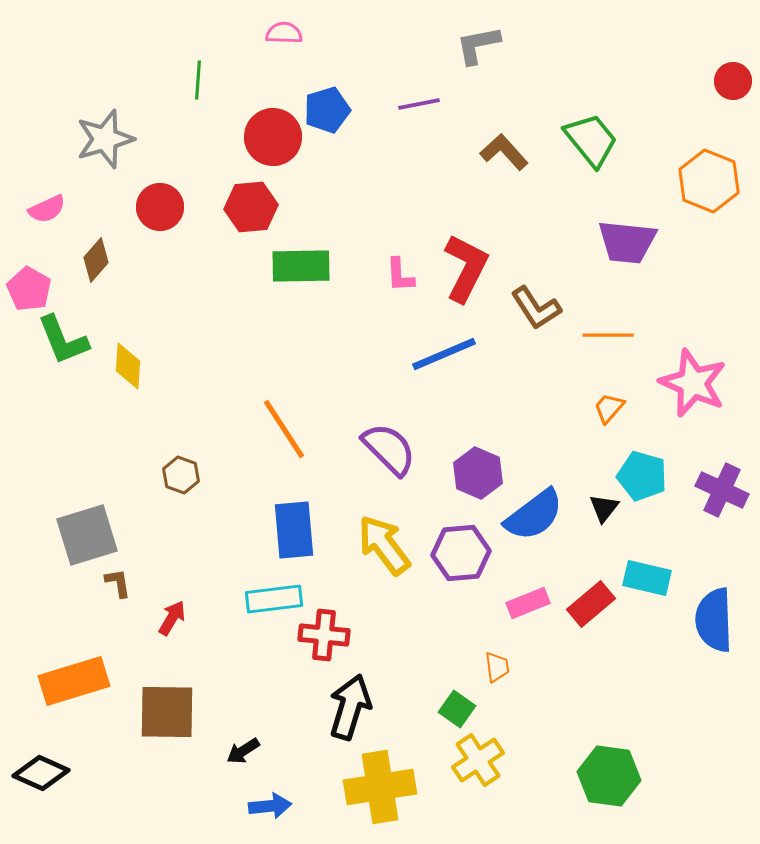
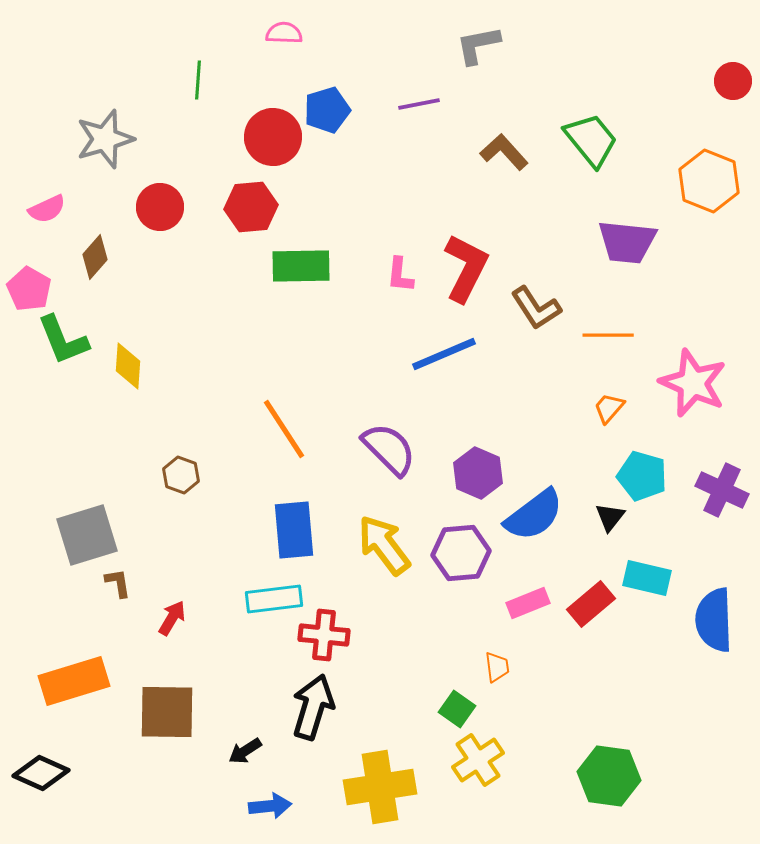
brown diamond at (96, 260): moved 1 px left, 3 px up
pink L-shape at (400, 275): rotated 9 degrees clockwise
black triangle at (604, 508): moved 6 px right, 9 px down
black arrow at (350, 707): moved 37 px left
black arrow at (243, 751): moved 2 px right
